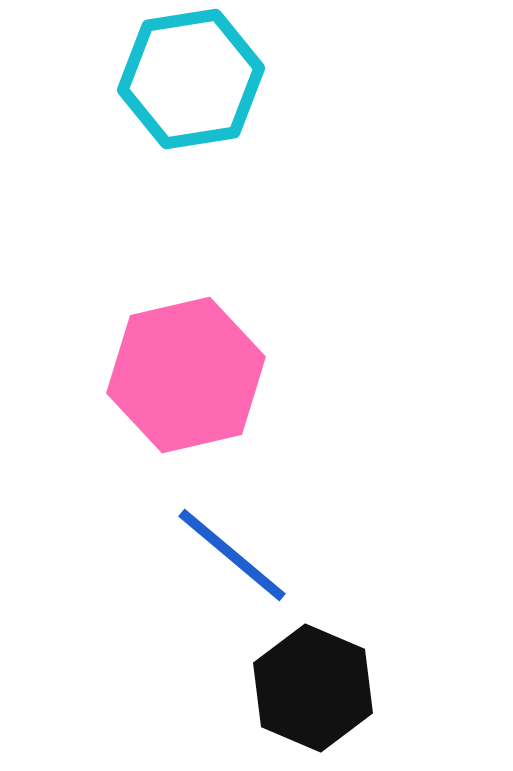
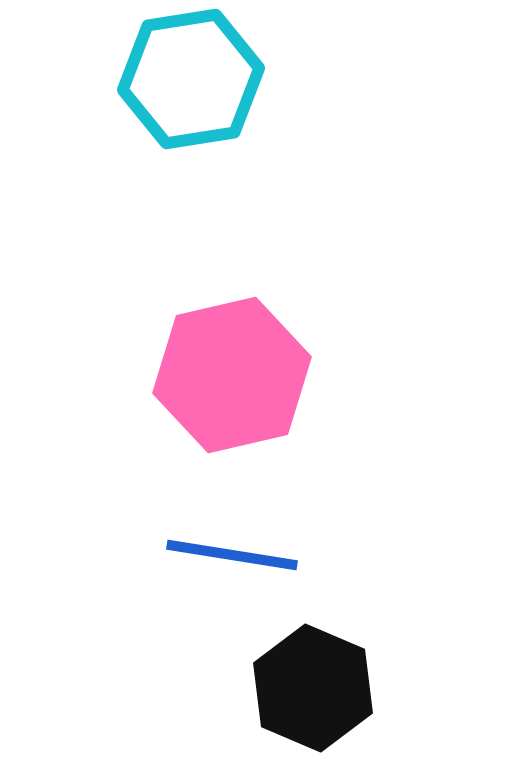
pink hexagon: moved 46 px right
blue line: rotated 31 degrees counterclockwise
